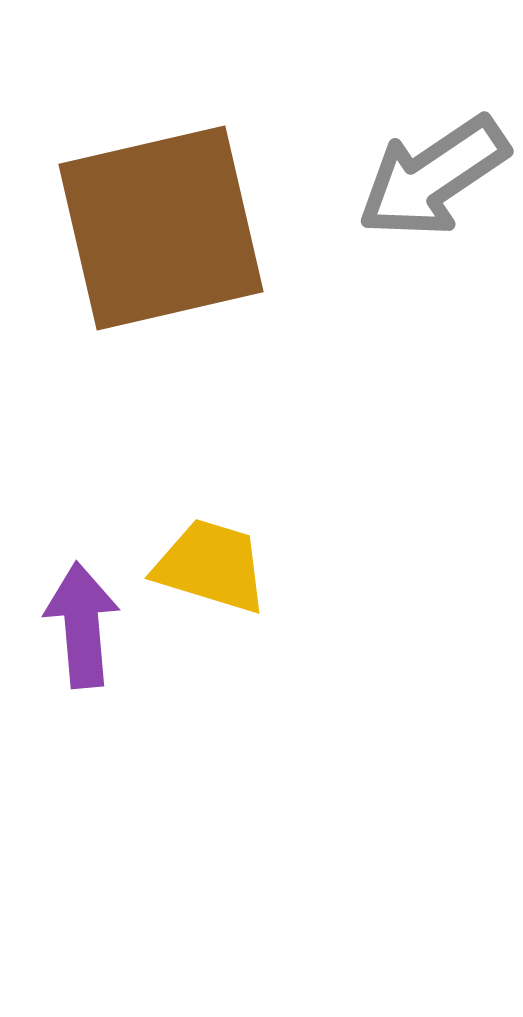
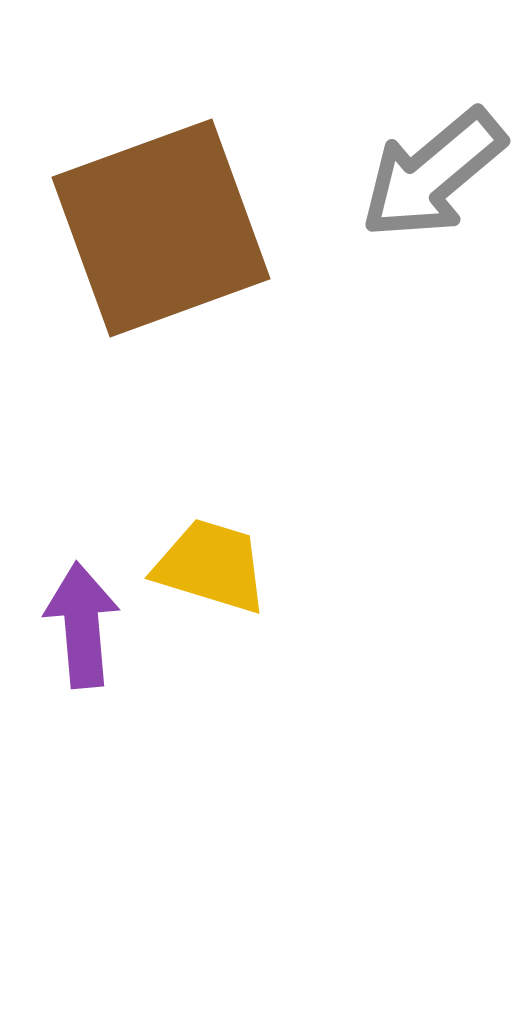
gray arrow: moved 3 px up; rotated 6 degrees counterclockwise
brown square: rotated 7 degrees counterclockwise
